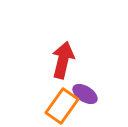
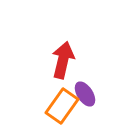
purple ellipse: rotated 25 degrees clockwise
